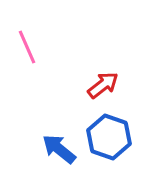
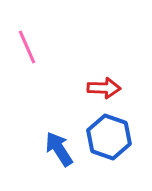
red arrow: moved 1 px right, 3 px down; rotated 40 degrees clockwise
blue arrow: rotated 18 degrees clockwise
